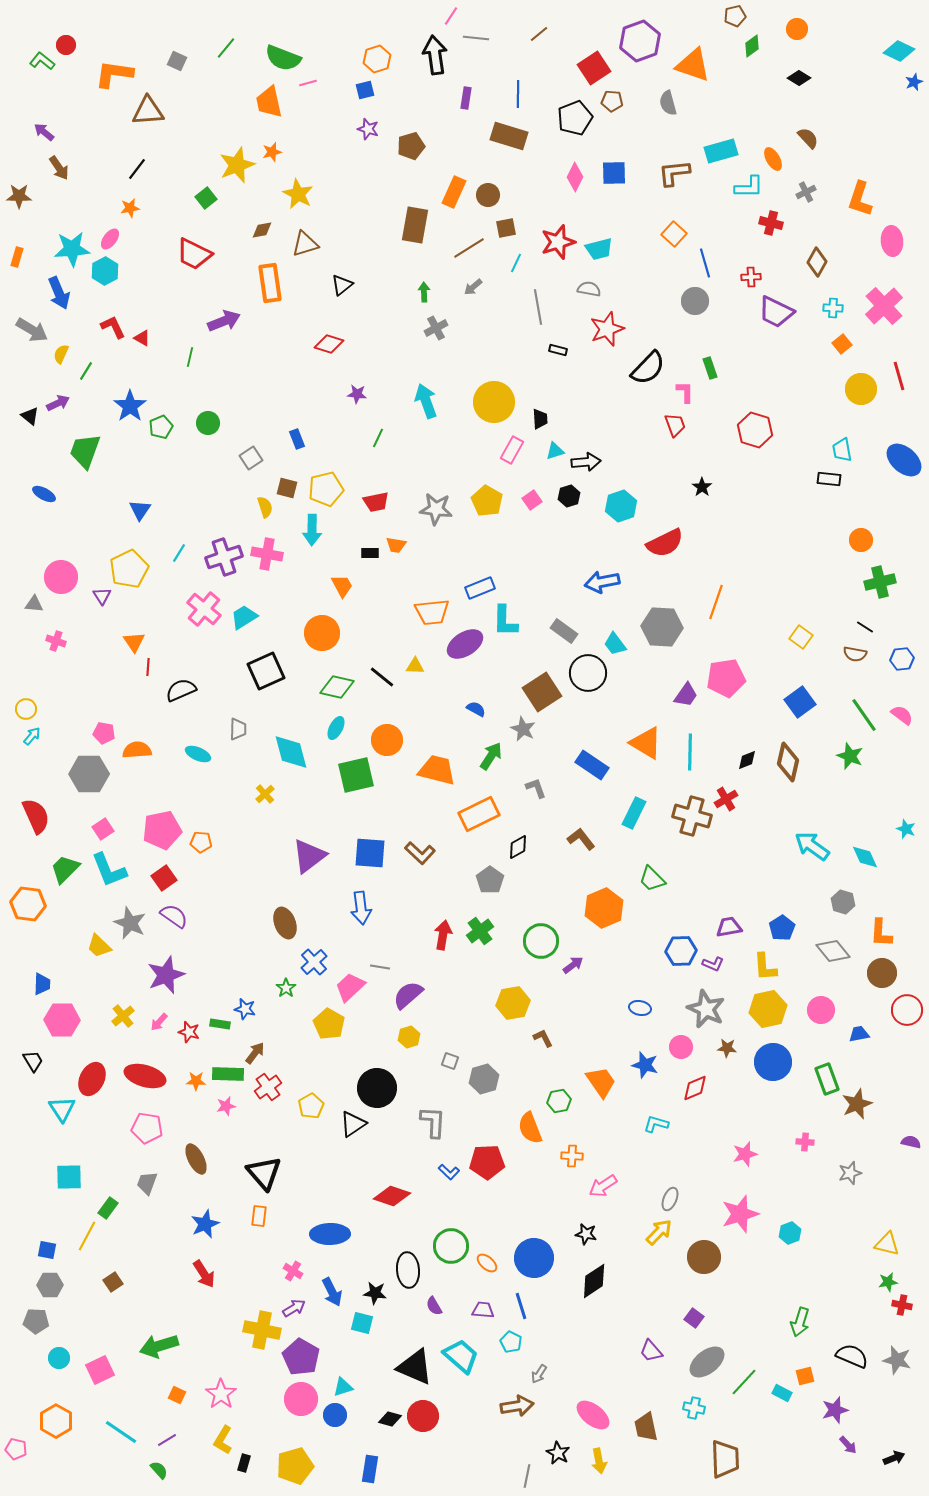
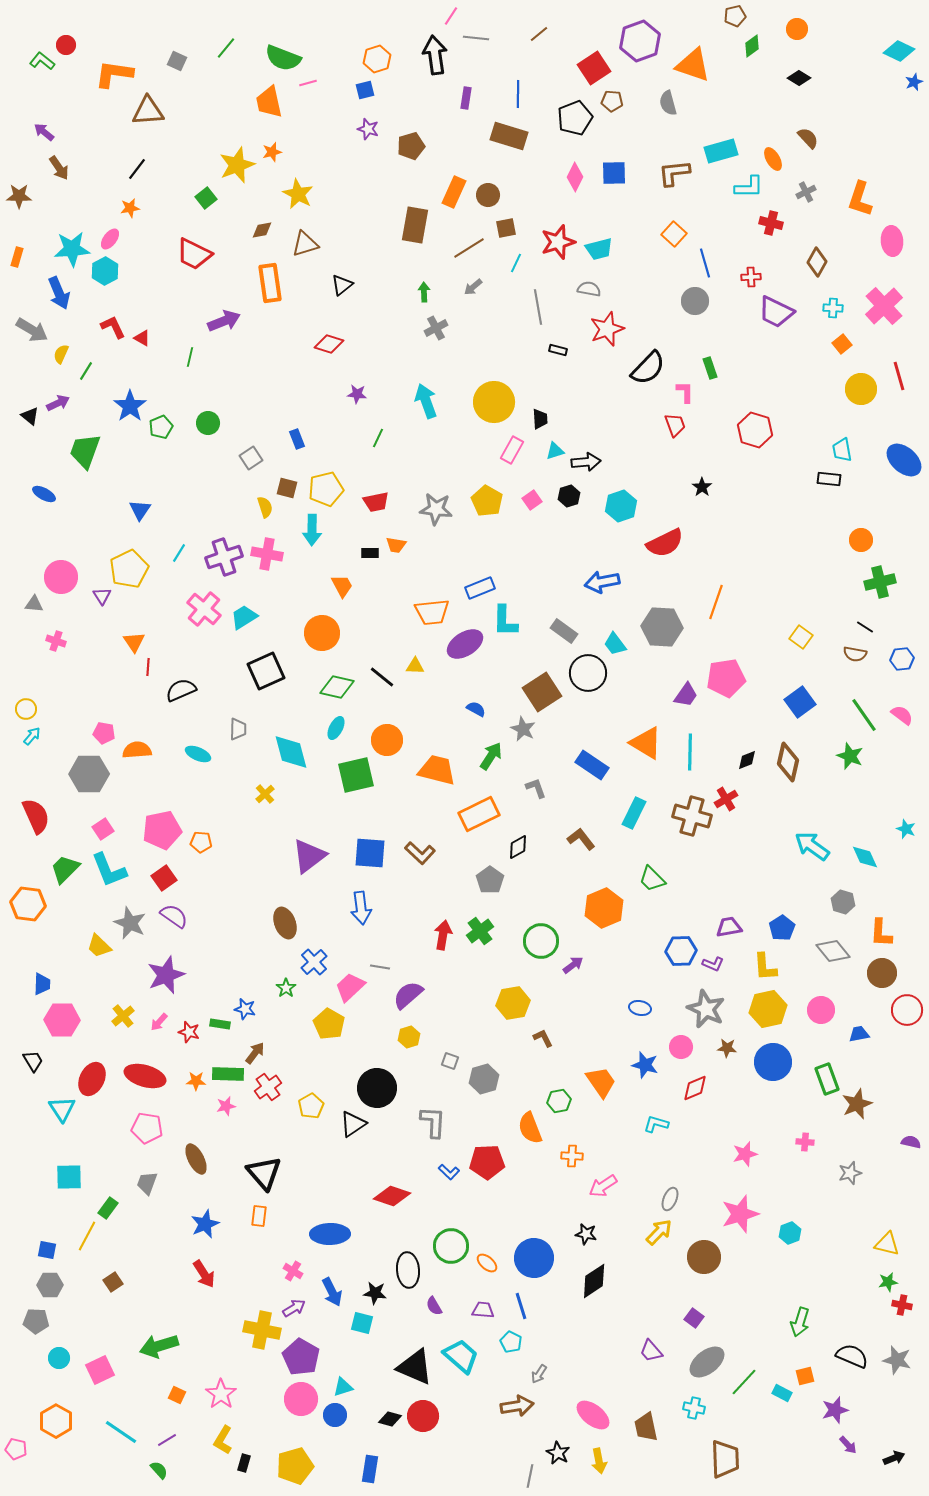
gray line at (527, 1476): moved 3 px right
